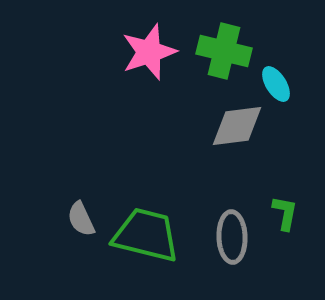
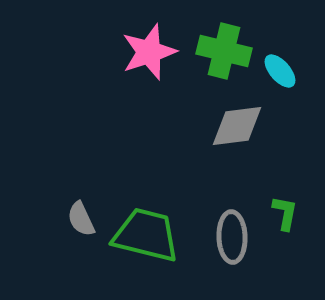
cyan ellipse: moved 4 px right, 13 px up; rotated 9 degrees counterclockwise
